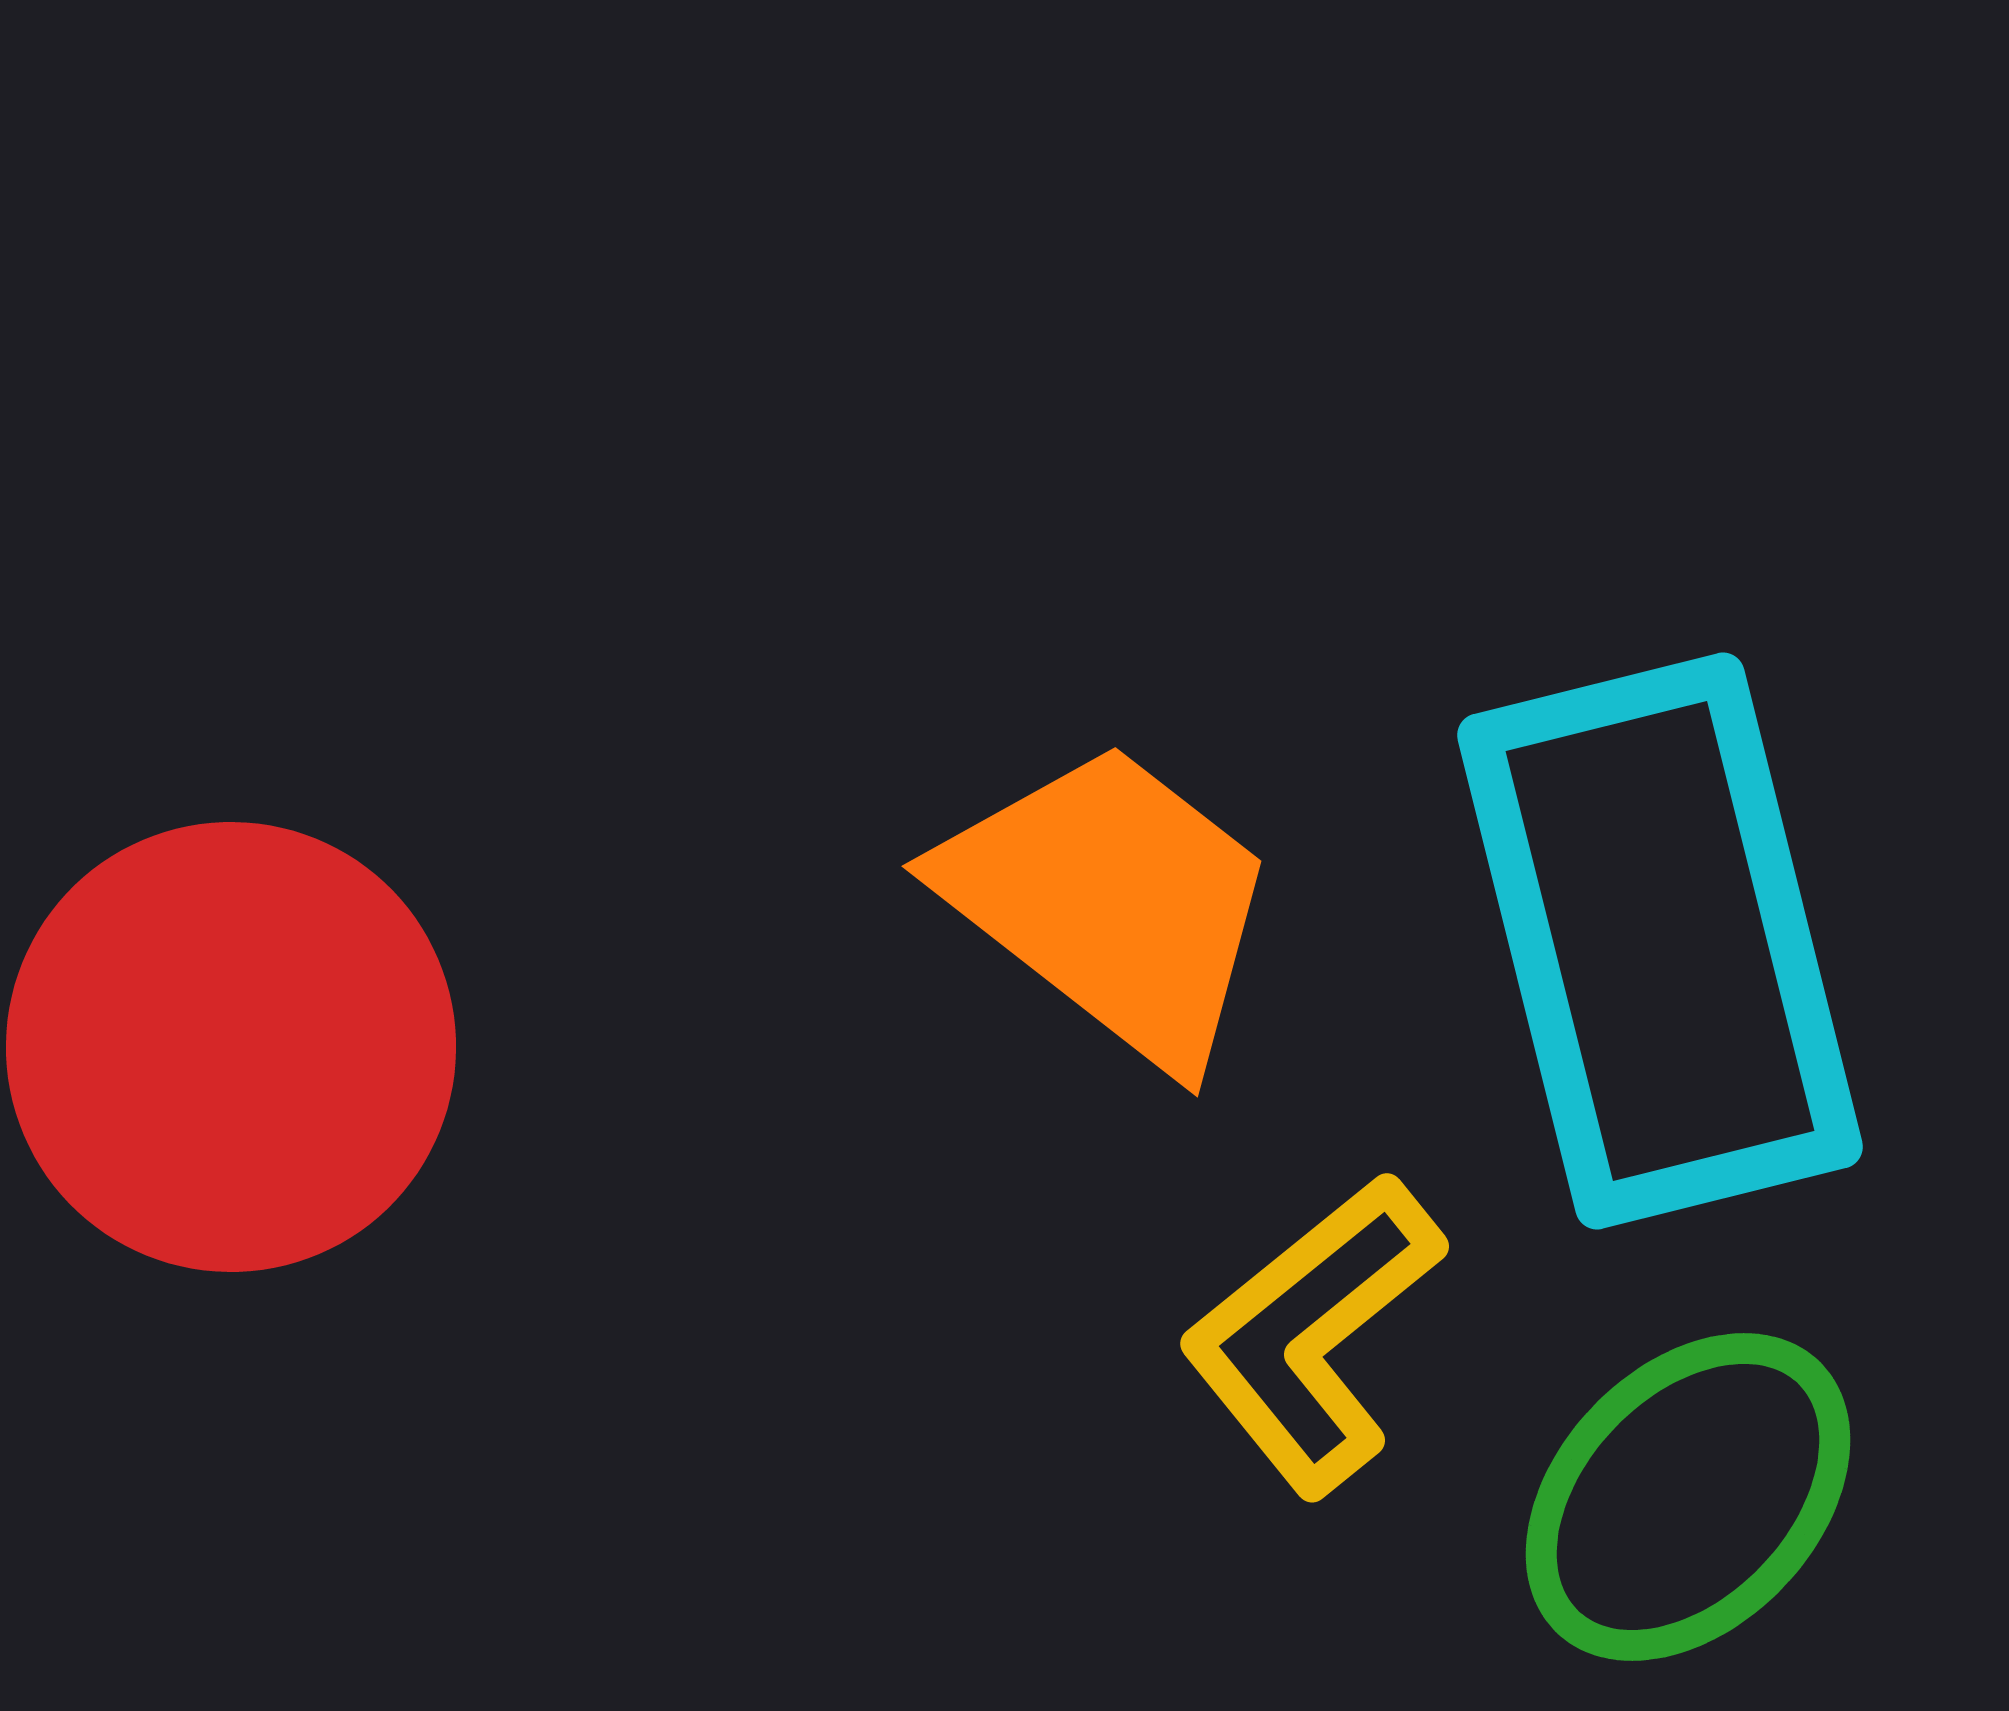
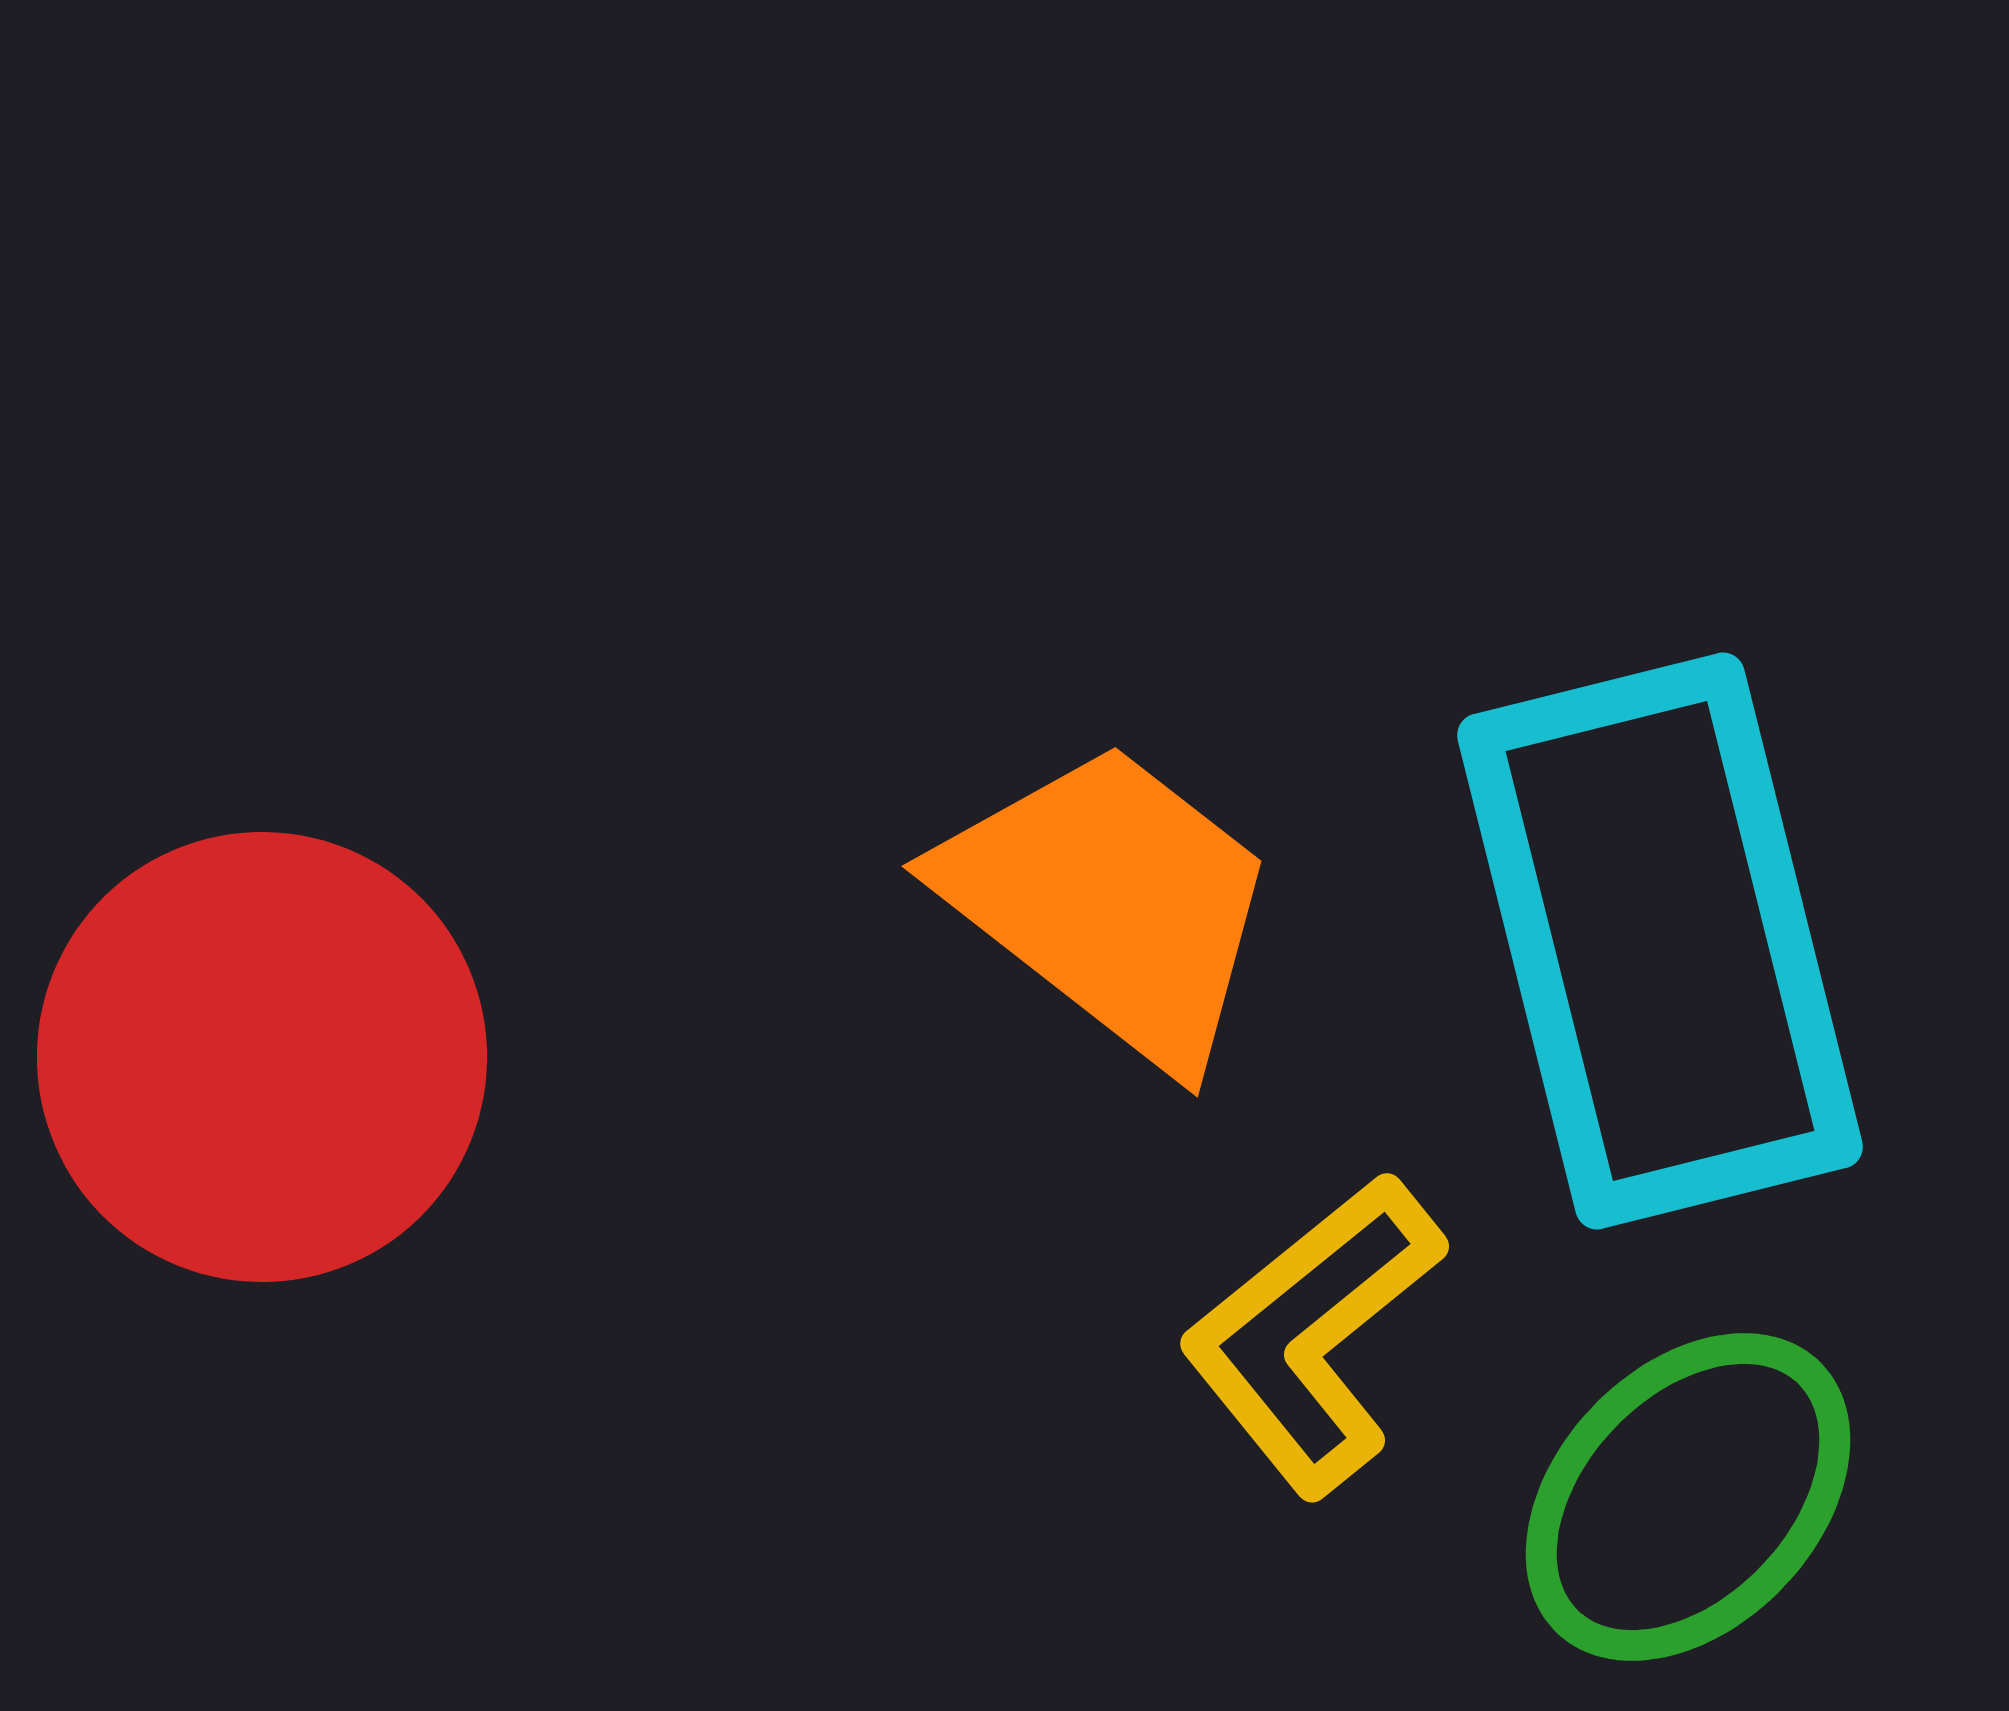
red circle: moved 31 px right, 10 px down
